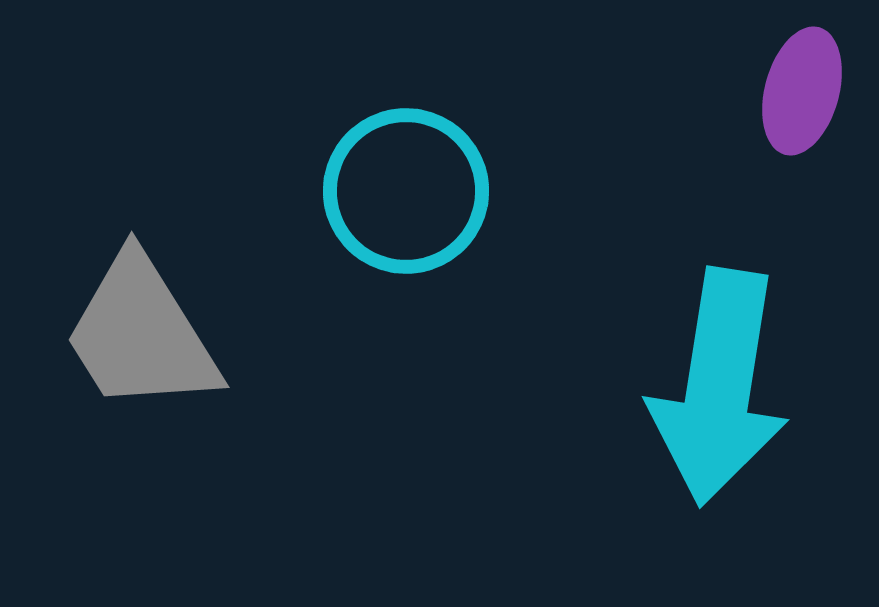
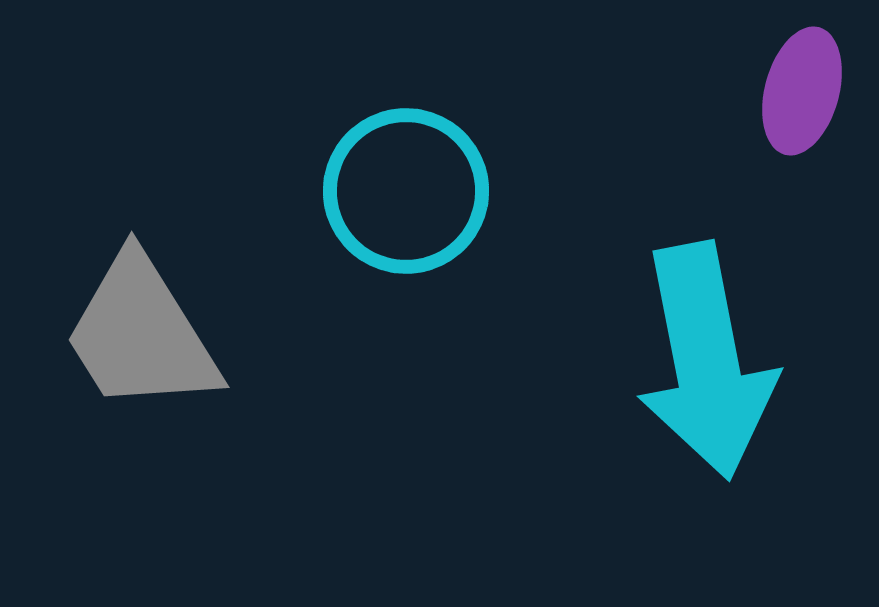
cyan arrow: moved 13 px left, 26 px up; rotated 20 degrees counterclockwise
